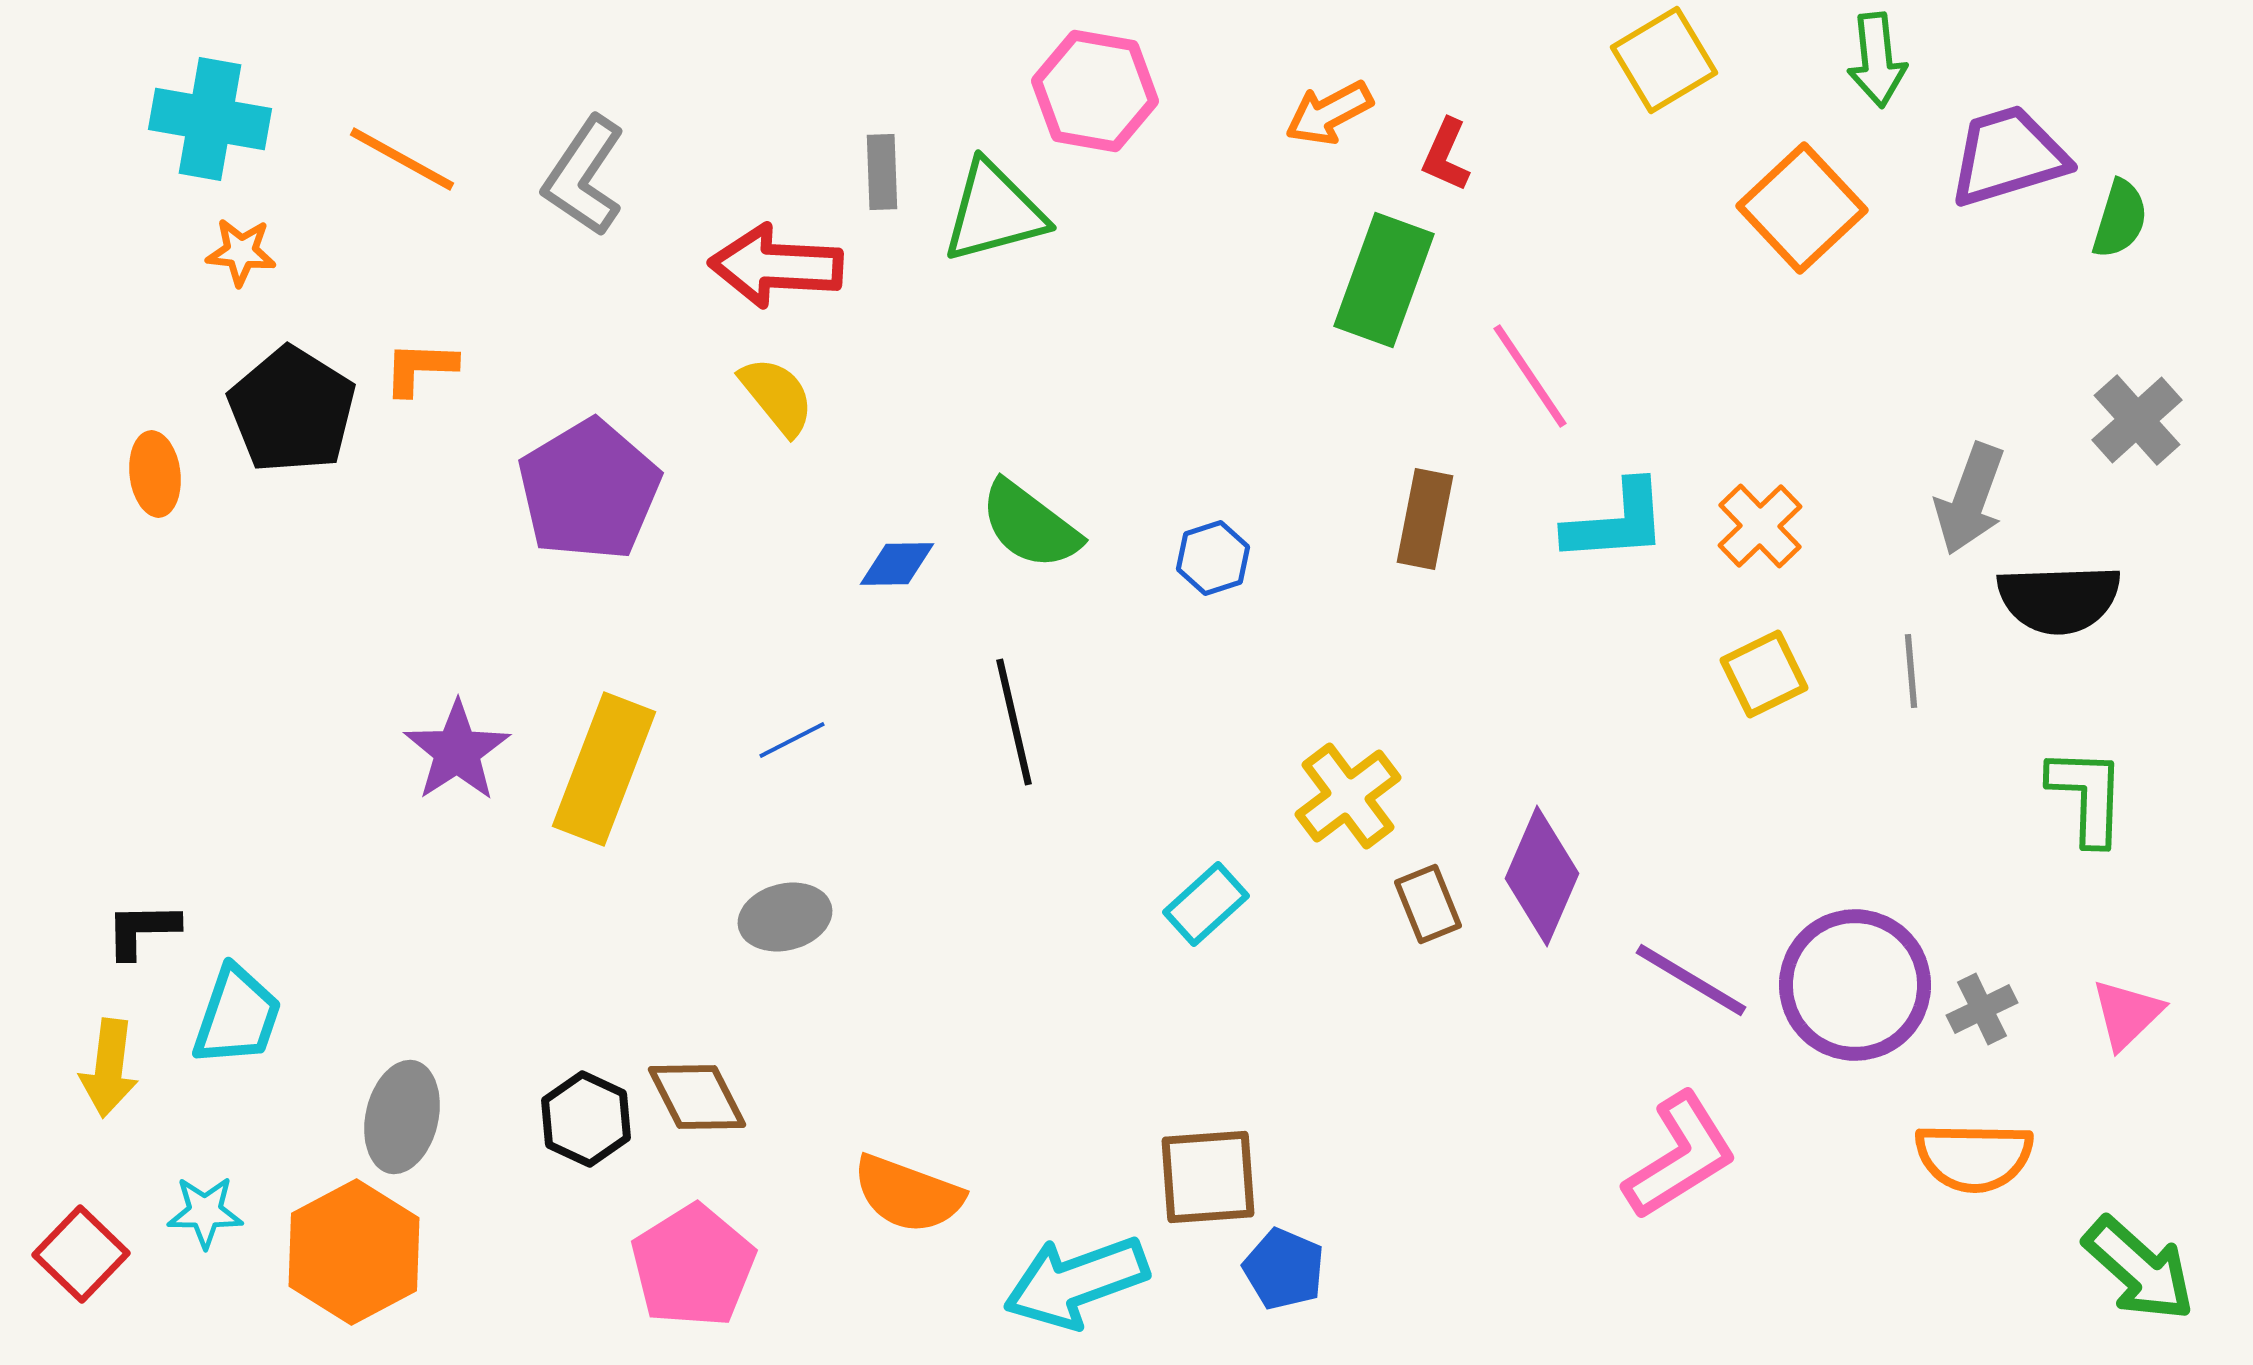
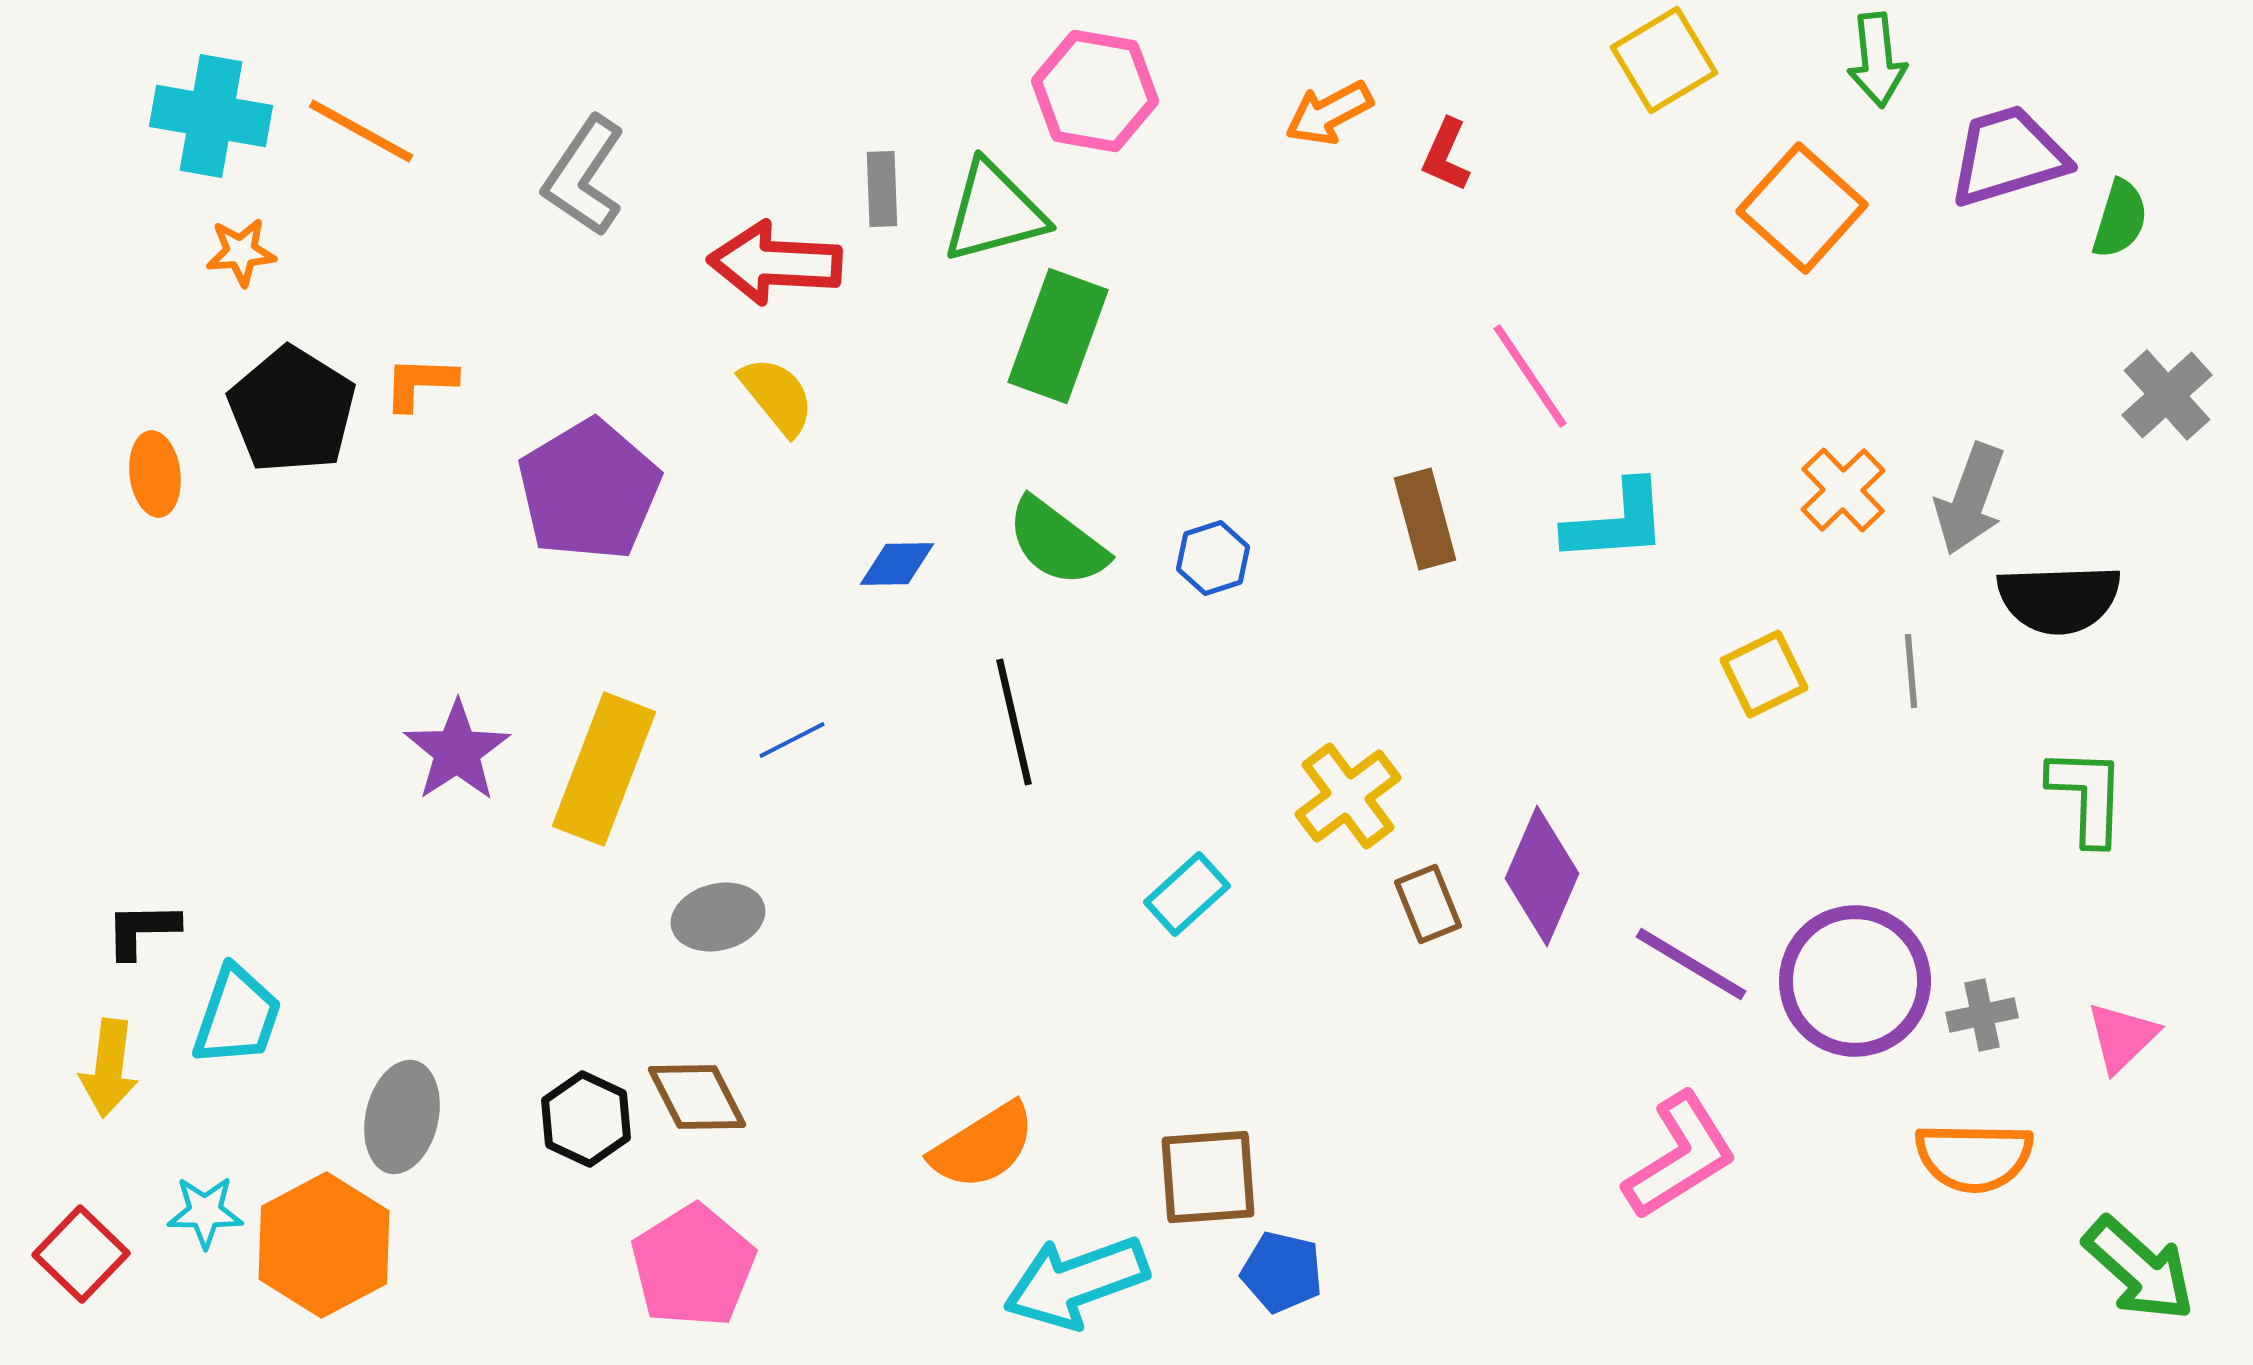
cyan cross at (210, 119): moved 1 px right, 3 px up
orange line at (402, 159): moved 41 px left, 28 px up
gray rectangle at (882, 172): moved 17 px down
orange square at (1802, 208): rotated 5 degrees counterclockwise
orange star at (241, 252): rotated 10 degrees counterclockwise
red arrow at (776, 266): moved 1 px left, 3 px up
green rectangle at (1384, 280): moved 326 px left, 56 px down
orange L-shape at (420, 368): moved 15 px down
gray cross at (2137, 420): moved 30 px right, 25 px up
brown rectangle at (1425, 519): rotated 26 degrees counterclockwise
green semicircle at (1030, 525): moved 27 px right, 17 px down
orange cross at (1760, 526): moved 83 px right, 36 px up
cyan rectangle at (1206, 904): moved 19 px left, 10 px up
gray ellipse at (785, 917): moved 67 px left
purple line at (1691, 980): moved 16 px up
purple circle at (1855, 985): moved 4 px up
gray cross at (1982, 1009): moved 6 px down; rotated 14 degrees clockwise
pink triangle at (2127, 1014): moved 5 px left, 23 px down
orange semicircle at (908, 1194): moved 75 px right, 48 px up; rotated 52 degrees counterclockwise
orange hexagon at (354, 1252): moved 30 px left, 7 px up
blue pentagon at (1284, 1269): moved 2 px left, 3 px down; rotated 10 degrees counterclockwise
